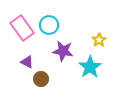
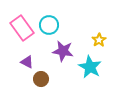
cyan star: rotated 10 degrees counterclockwise
